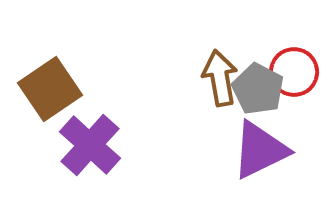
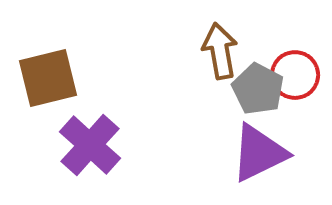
red circle: moved 1 px right, 3 px down
brown arrow: moved 27 px up
brown square: moved 2 px left, 11 px up; rotated 20 degrees clockwise
purple triangle: moved 1 px left, 3 px down
